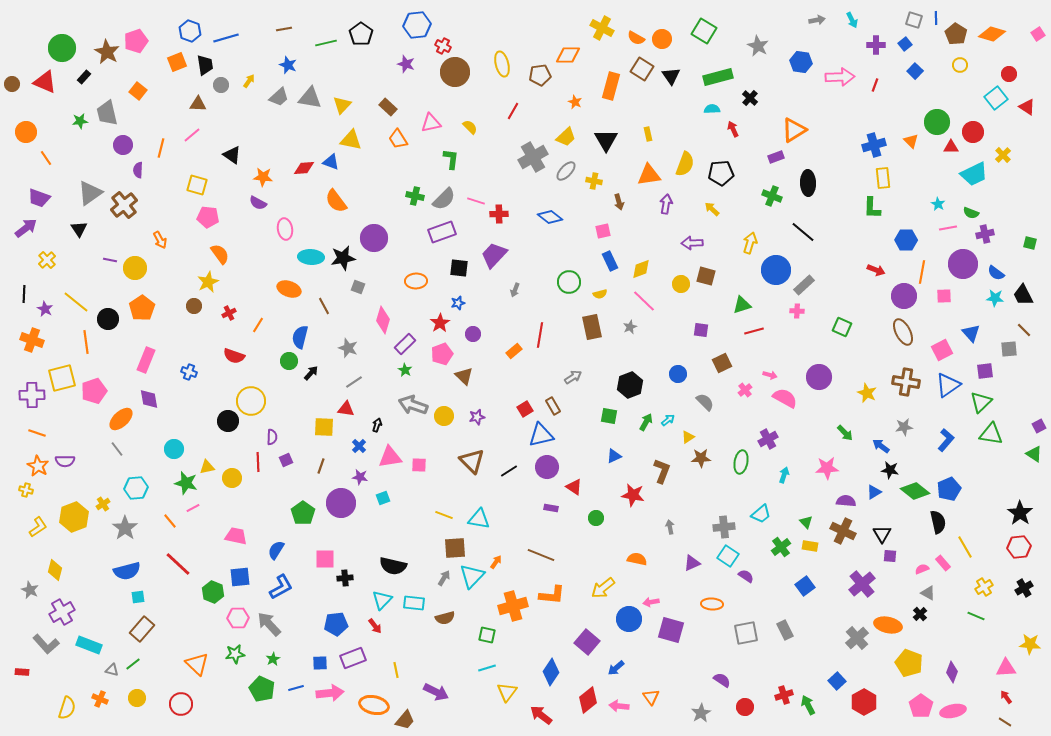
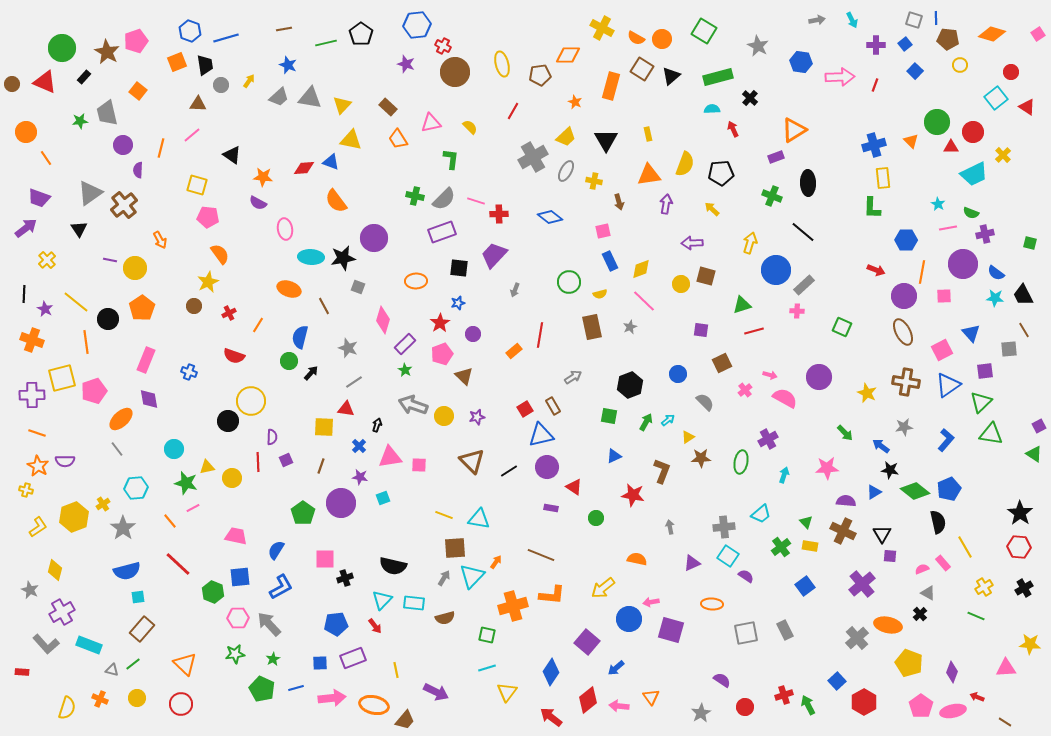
brown pentagon at (956, 34): moved 8 px left, 5 px down; rotated 25 degrees counterclockwise
red circle at (1009, 74): moved 2 px right, 2 px up
black triangle at (671, 76): rotated 24 degrees clockwise
gray ellipse at (566, 171): rotated 15 degrees counterclockwise
brown line at (1024, 330): rotated 14 degrees clockwise
gray star at (125, 528): moved 2 px left
red hexagon at (1019, 547): rotated 10 degrees clockwise
black cross at (345, 578): rotated 14 degrees counterclockwise
orange triangle at (197, 664): moved 12 px left
pink arrow at (330, 693): moved 2 px right, 5 px down
red arrow at (1006, 697): moved 29 px left; rotated 32 degrees counterclockwise
red arrow at (541, 715): moved 10 px right, 2 px down
